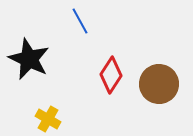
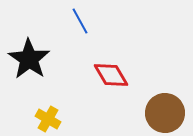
black star: rotated 9 degrees clockwise
red diamond: rotated 63 degrees counterclockwise
brown circle: moved 6 px right, 29 px down
